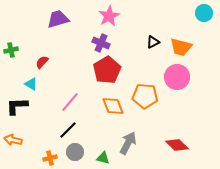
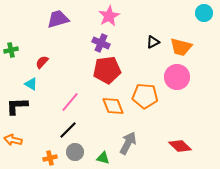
red pentagon: rotated 24 degrees clockwise
red diamond: moved 3 px right, 1 px down
